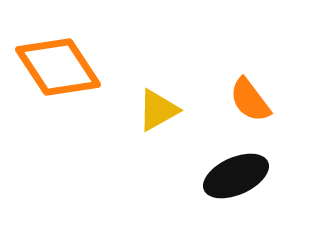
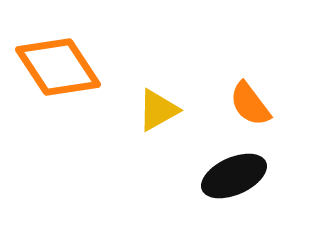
orange semicircle: moved 4 px down
black ellipse: moved 2 px left
